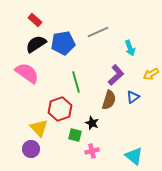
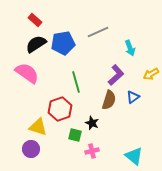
yellow triangle: moved 1 px left, 1 px up; rotated 30 degrees counterclockwise
